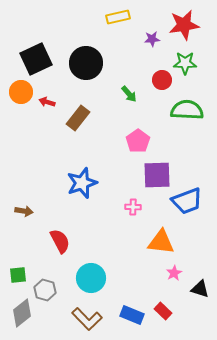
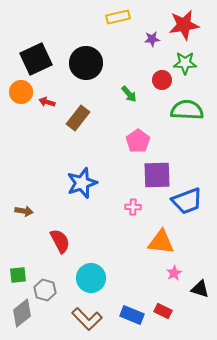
red rectangle: rotated 18 degrees counterclockwise
